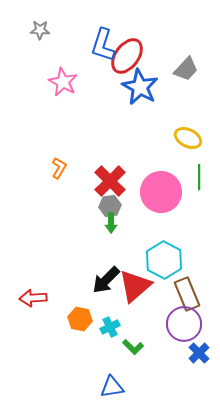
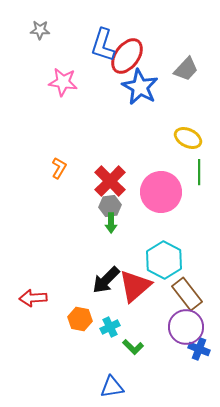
pink star: rotated 20 degrees counterclockwise
green line: moved 5 px up
brown rectangle: rotated 16 degrees counterclockwise
purple circle: moved 2 px right, 3 px down
blue cross: moved 4 px up; rotated 25 degrees counterclockwise
